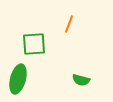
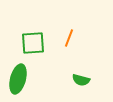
orange line: moved 14 px down
green square: moved 1 px left, 1 px up
